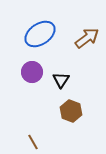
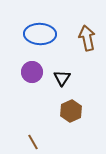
blue ellipse: rotated 36 degrees clockwise
brown arrow: rotated 65 degrees counterclockwise
black triangle: moved 1 px right, 2 px up
brown hexagon: rotated 15 degrees clockwise
